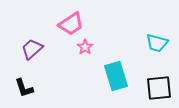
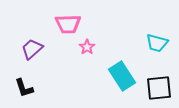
pink trapezoid: moved 3 px left; rotated 32 degrees clockwise
pink star: moved 2 px right
cyan rectangle: moved 6 px right; rotated 16 degrees counterclockwise
